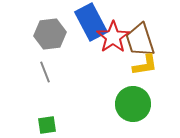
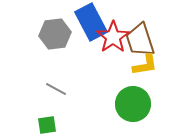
gray hexagon: moved 5 px right
gray line: moved 11 px right, 17 px down; rotated 40 degrees counterclockwise
